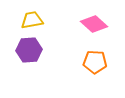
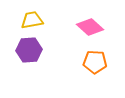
pink diamond: moved 4 px left, 3 px down
